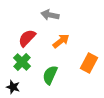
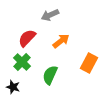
gray arrow: rotated 36 degrees counterclockwise
